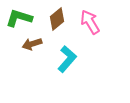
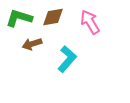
brown diamond: moved 4 px left, 2 px up; rotated 30 degrees clockwise
